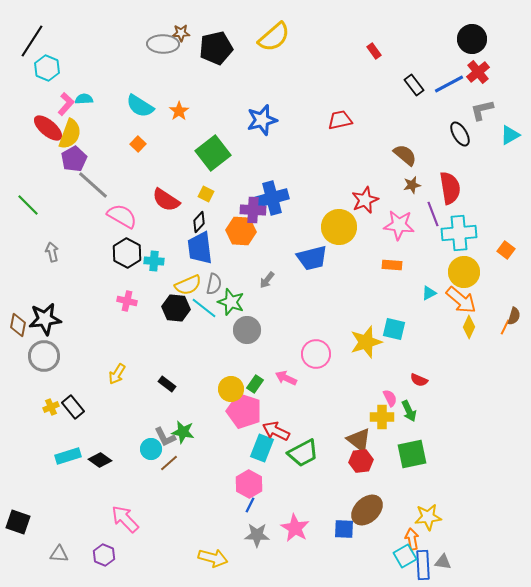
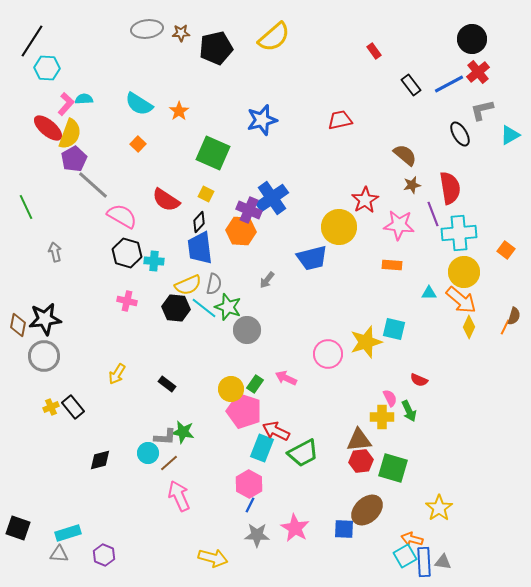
gray ellipse at (163, 44): moved 16 px left, 15 px up; rotated 8 degrees counterclockwise
cyan hexagon at (47, 68): rotated 20 degrees counterclockwise
black rectangle at (414, 85): moved 3 px left
cyan semicircle at (140, 106): moved 1 px left, 2 px up
green square at (213, 153): rotated 28 degrees counterclockwise
blue cross at (272, 198): rotated 20 degrees counterclockwise
red star at (365, 200): rotated 8 degrees counterclockwise
green line at (28, 205): moved 2 px left, 2 px down; rotated 20 degrees clockwise
purple cross at (253, 210): moved 4 px left; rotated 20 degrees clockwise
gray arrow at (52, 252): moved 3 px right
black hexagon at (127, 253): rotated 12 degrees counterclockwise
cyan triangle at (429, 293): rotated 28 degrees clockwise
green star at (231, 302): moved 3 px left, 5 px down
pink circle at (316, 354): moved 12 px right
gray L-shape at (165, 437): rotated 60 degrees counterclockwise
brown triangle at (359, 440): rotated 44 degrees counterclockwise
cyan circle at (151, 449): moved 3 px left, 4 px down
green square at (412, 454): moved 19 px left, 14 px down; rotated 28 degrees clockwise
cyan rectangle at (68, 456): moved 77 px down
black diamond at (100, 460): rotated 50 degrees counterclockwise
yellow star at (428, 517): moved 11 px right, 9 px up; rotated 28 degrees counterclockwise
pink arrow at (125, 519): moved 54 px right, 23 px up; rotated 20 degrees clockwise
black square at (18, 522): moved 6 px down
orange arrow at (412, 539): rotated 65 degrees counterclockwise
blue rectangle at (423, 565): moved 1 px right, 3 px up
